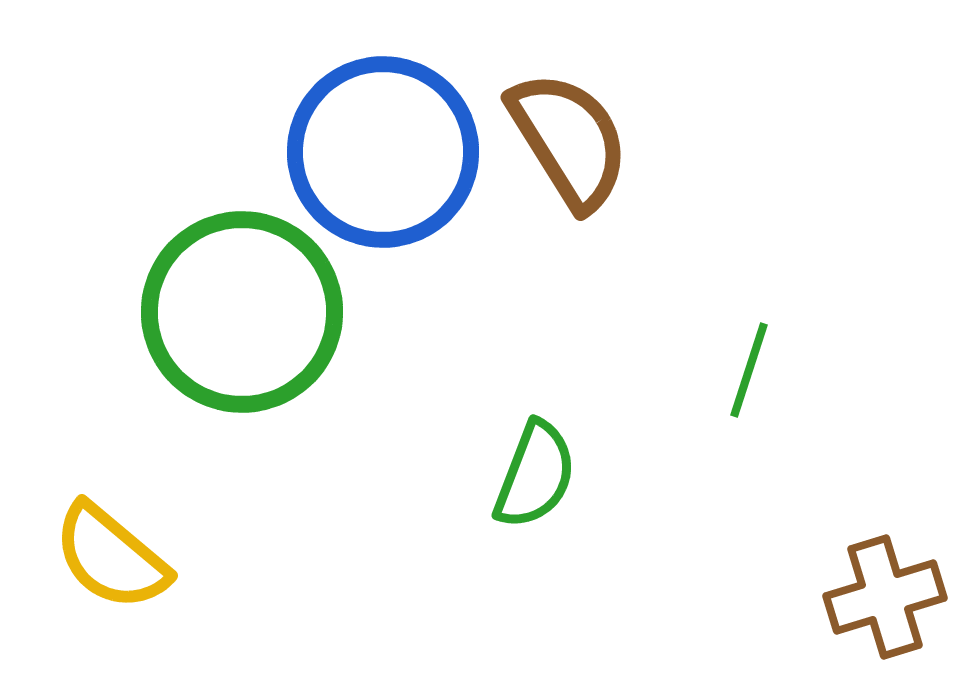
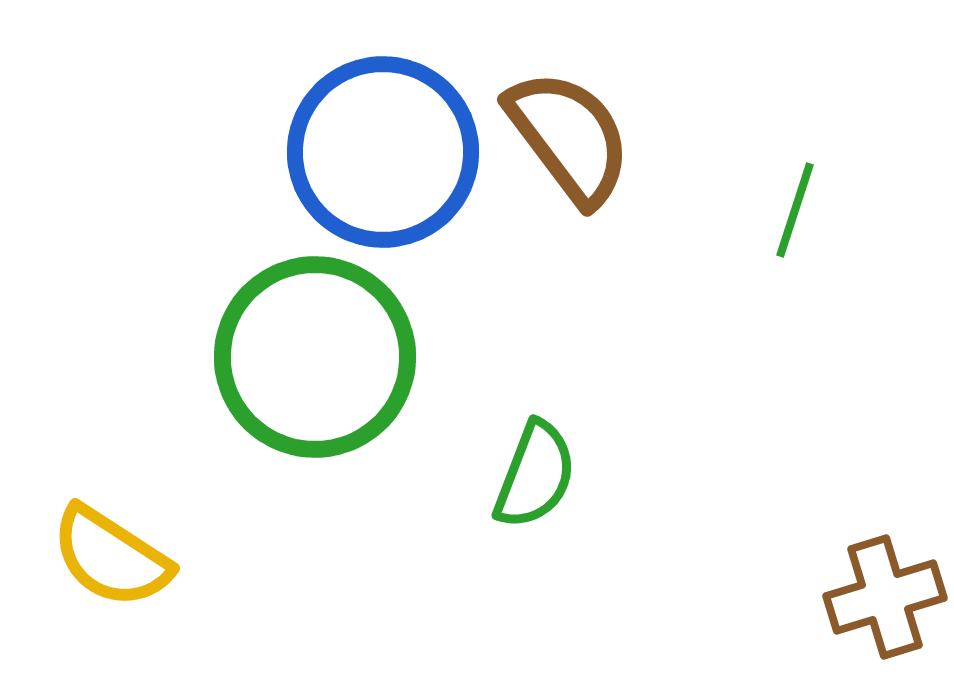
brown semicircle: moved 3 px up; rotated 5 degrees counterclockwise
green circle: moved 73 px right, 45 px down
green line: moved 46 px right, 160 px up
yellow semicircle: rotated 7 degrees counterclockwise
